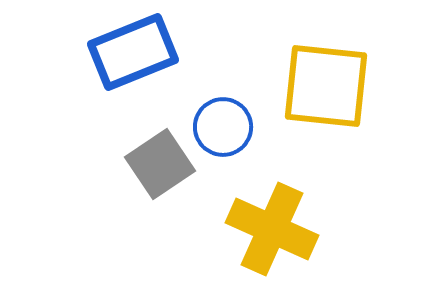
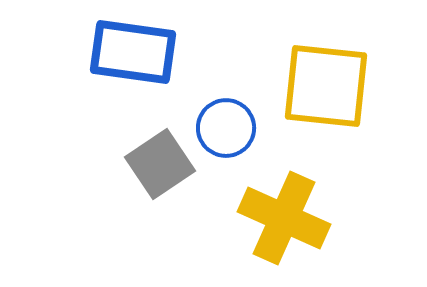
blue rectangle: rotated 30 degrees clockwise
blue circle: moved 3 px right, 1 px down
yellow cross: moved 12 px right, 11 px up
